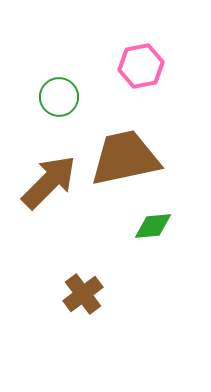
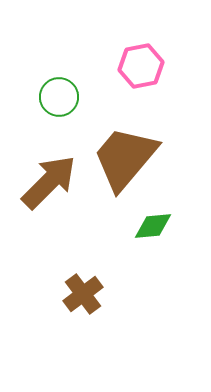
brown trapezoid: rotated 38 degrees counterclockwise
